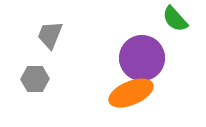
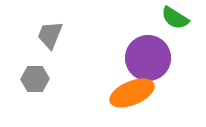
green semicircle: moved 1 px up; rotated 16 degrees counterclockwise
purple circle: moved 6 px right
orange ellipse: moved 1 px right
